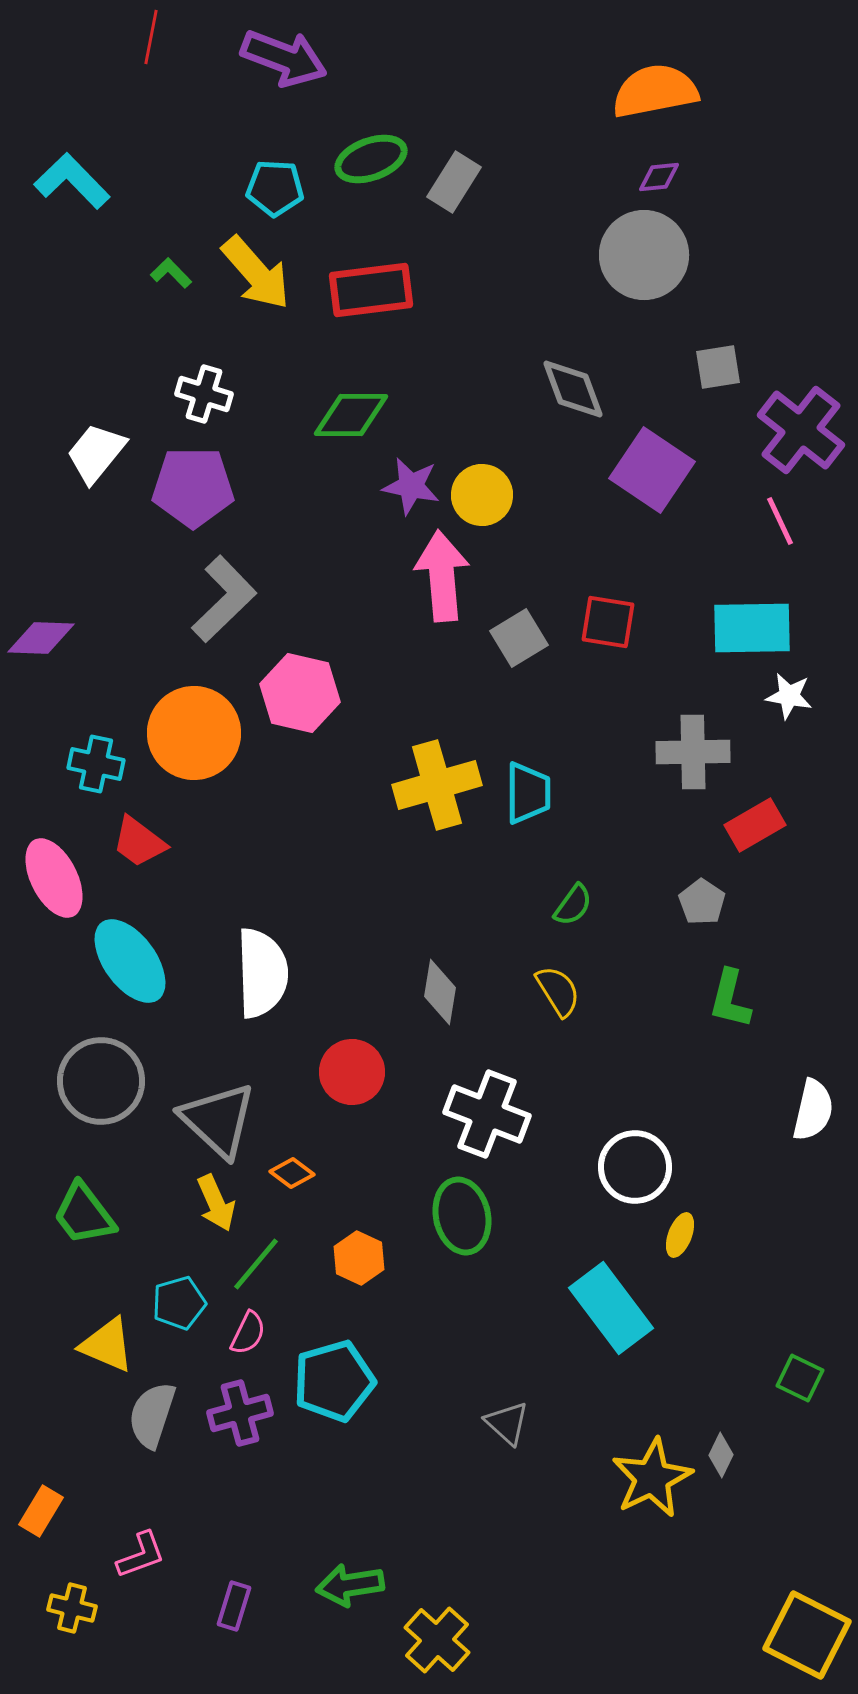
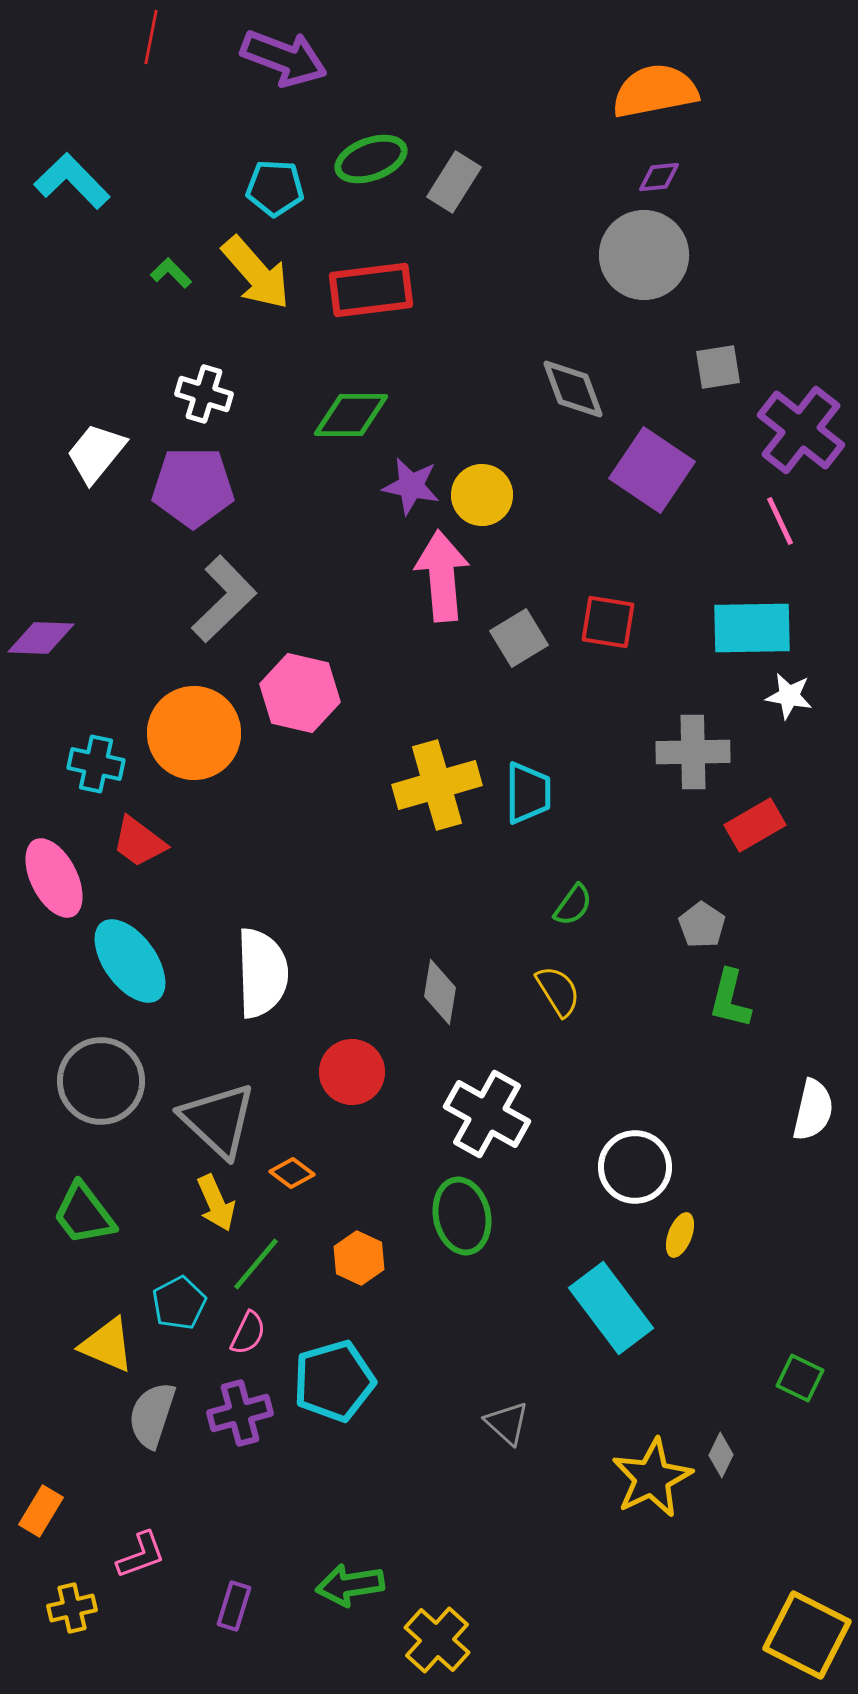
gray pentagon at (702, 902): moved 23 px down
white cross at (487, 1114): rotated 8 degrees clockwise
cyan pentagon at (179, 1303): rotated 12 degrees counterclockwise
yellow cross at (72, 1608): rotated 27 degrees counterclockwise
